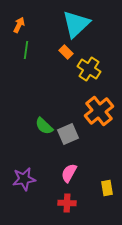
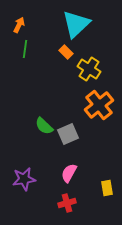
green line: moved 1 px left, 1 px up
orange cross: moved 6 px up
red cross: rotated 18 degrees counterclockwise
